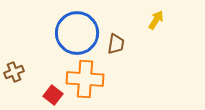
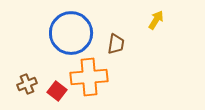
blue circle: moved 6 px left
brown cross: moved 13 px right, 12 px down
orange cross: moved 4 px right, 2 px up; rotated 9 degrees counterclockwise
red square: moved 4 px right, 4 px up
